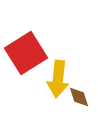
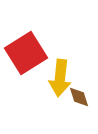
yellow arrow: moved 2 px right, 1 px up
